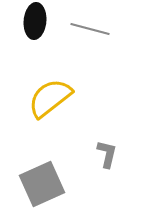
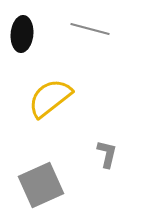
black ellipse: moved 13 px left, 13 px down
gray square: moved 1 px left, 1 px down
